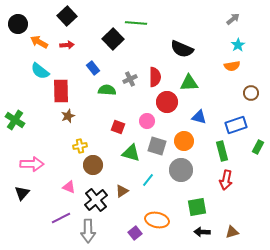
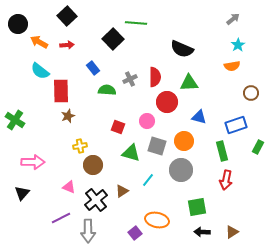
pink arrow at (32, 164): moved 1 px right, 2 px up
brown triangle at (232, 232): rotated 16 degrees counterclockwise
